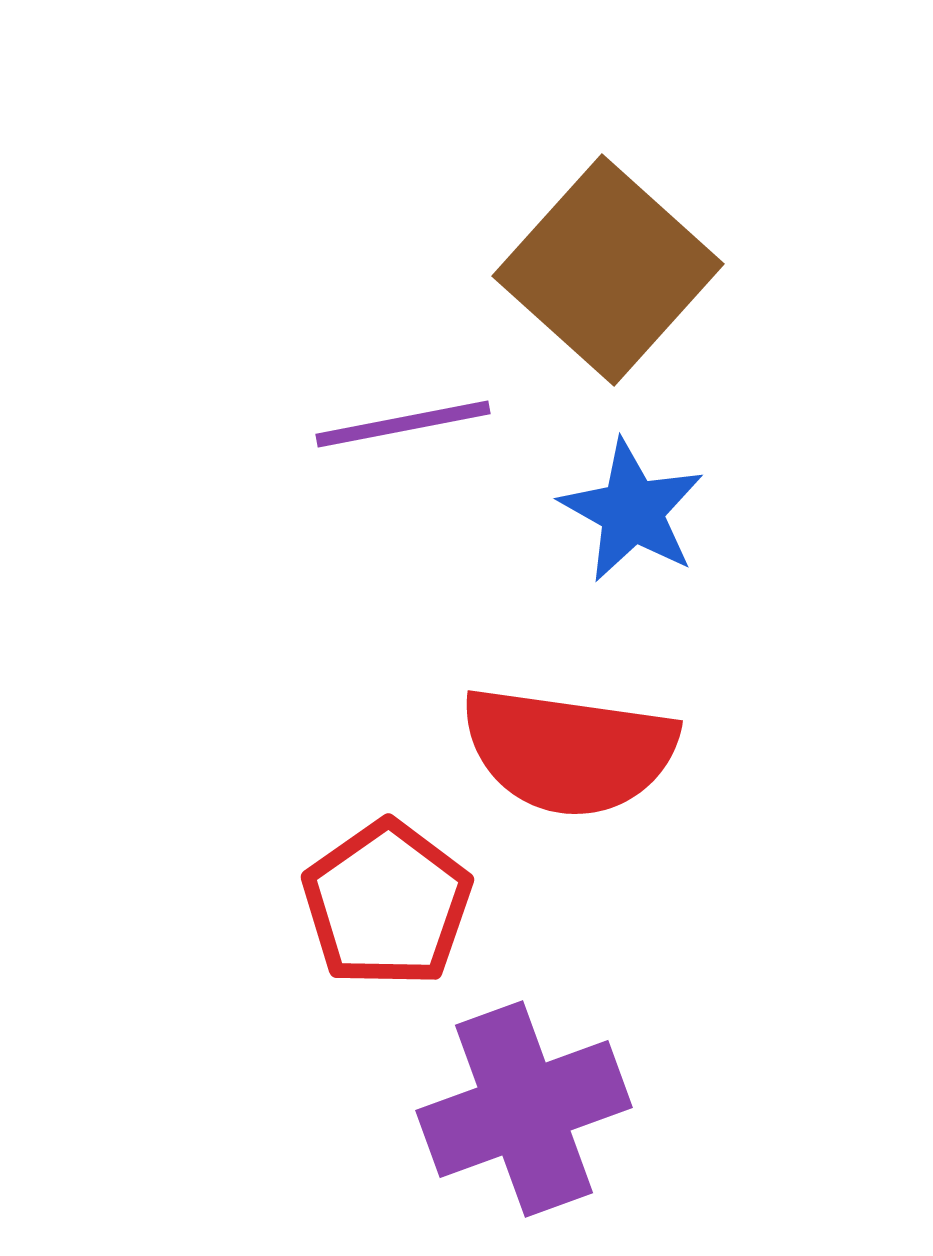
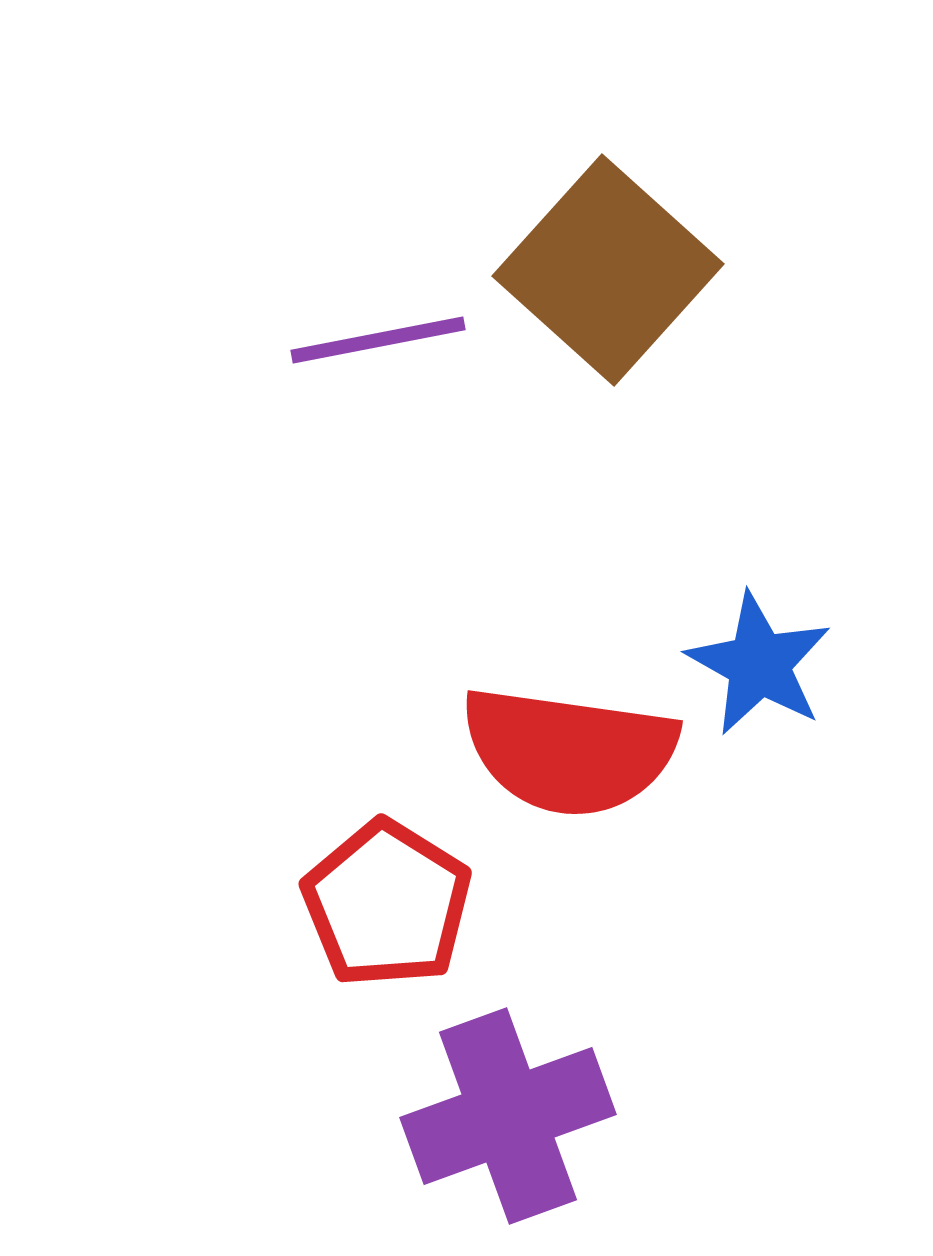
purple line: moved 25 px left, 84 px up
blue star: moved 127 px right, 153 px down
red pentagon: rotated 5 degrees counterclockwise
purple cross: moved 16 px left, 7 px down
